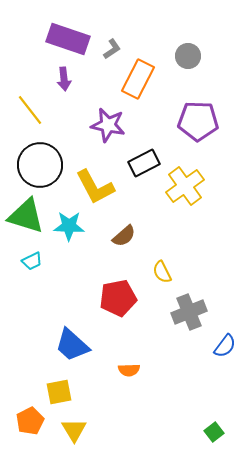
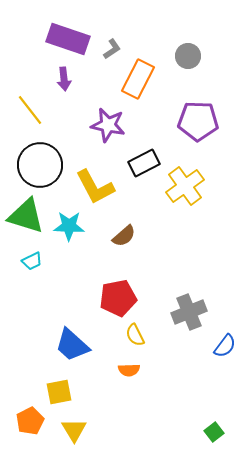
yellow semicircle: moved 27 px left, 63 px down
